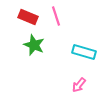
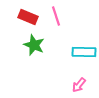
cyan rectangle: rotated 15 degrees counterclockwise
